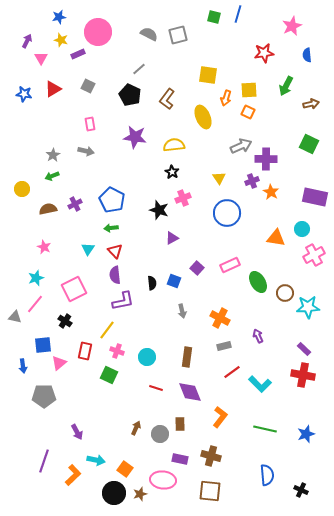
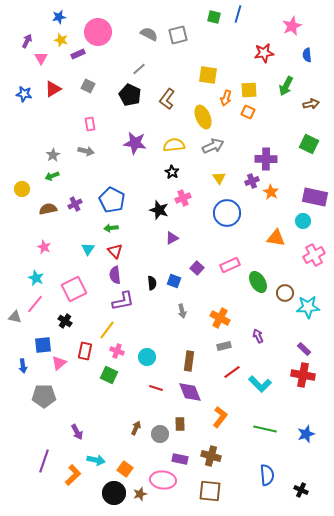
purple star at (135, 137): moved 6 px down
gray arrow at (241, 146): moved 28 px left
cyan circle at (302, 229): moved 1 px right, 8 px up
cyan star at (36, 278): rotated 28 degrees counterclockwise
brown rectangle at (187, 357): moved 2 px right, 4 px down
